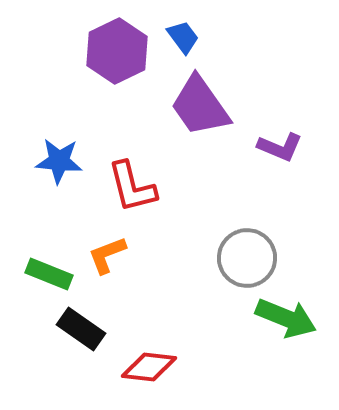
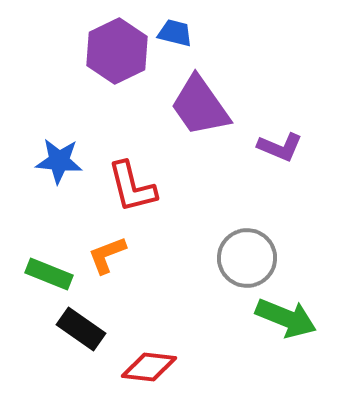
blue trapezoid: moved 8 px left, 4 px up; rotated 39 degrees counterclockwise
